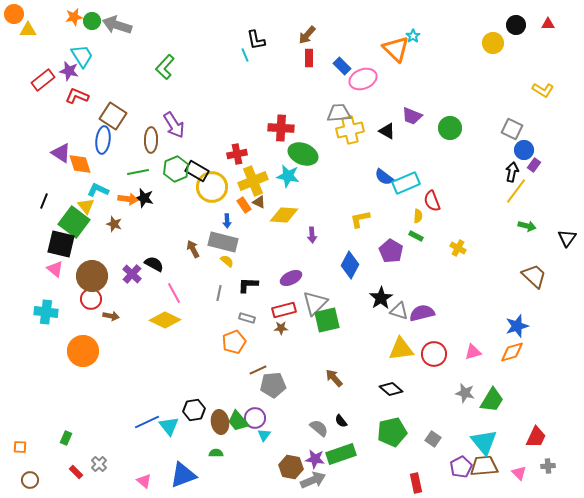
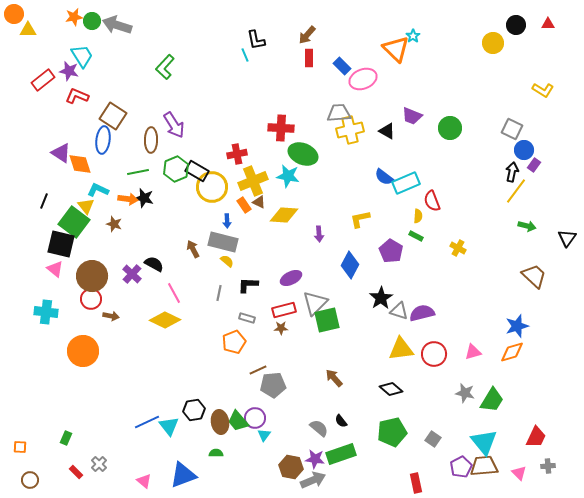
purple arrow at (312, 235): moved 7 px right, 1 px up
